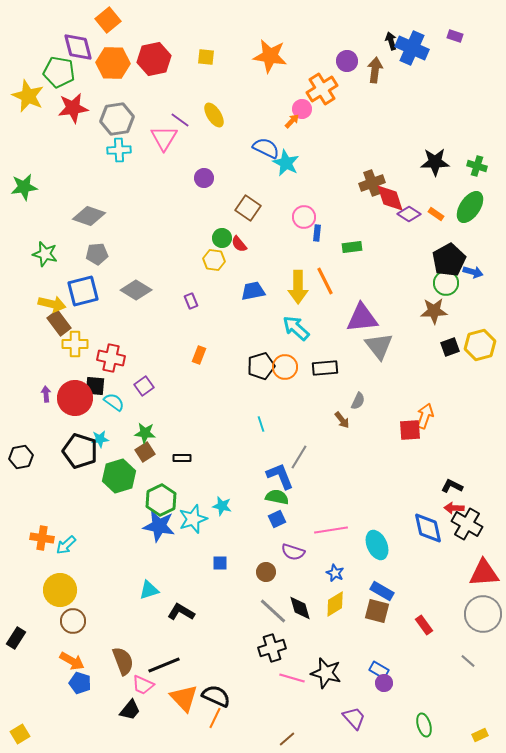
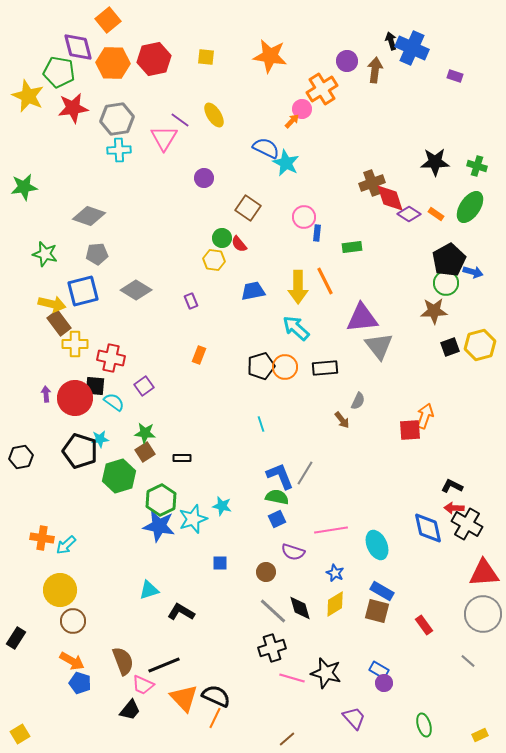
purple rectangle at (455, 36): moved 40 px down
gray line at (299, 457): moved 6 px right, 16 px down
